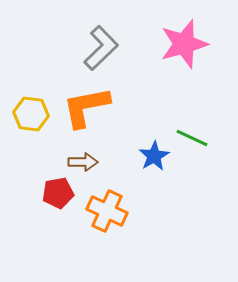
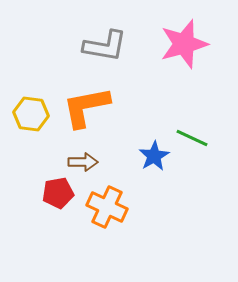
gray L-shape: moved 4 px right, 2 px up; rotated 54 degrees clockwise
orange cross: moved 4 px up
